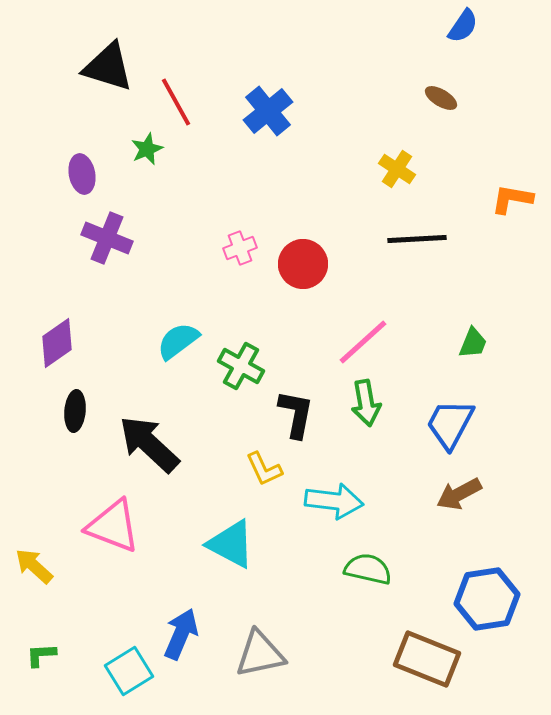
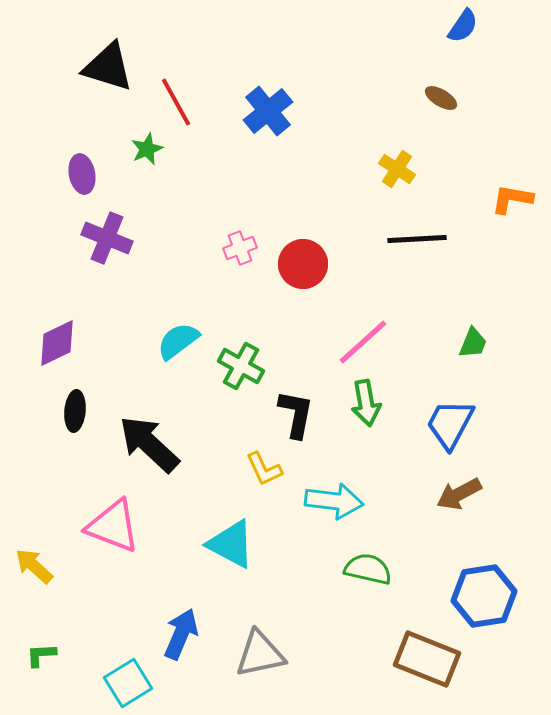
purple diamond: rotated 9 degrees clockwise
blue hexagon: moved 3 px left, 3 px up
cyan square: moved 1 px left, 12 px down
